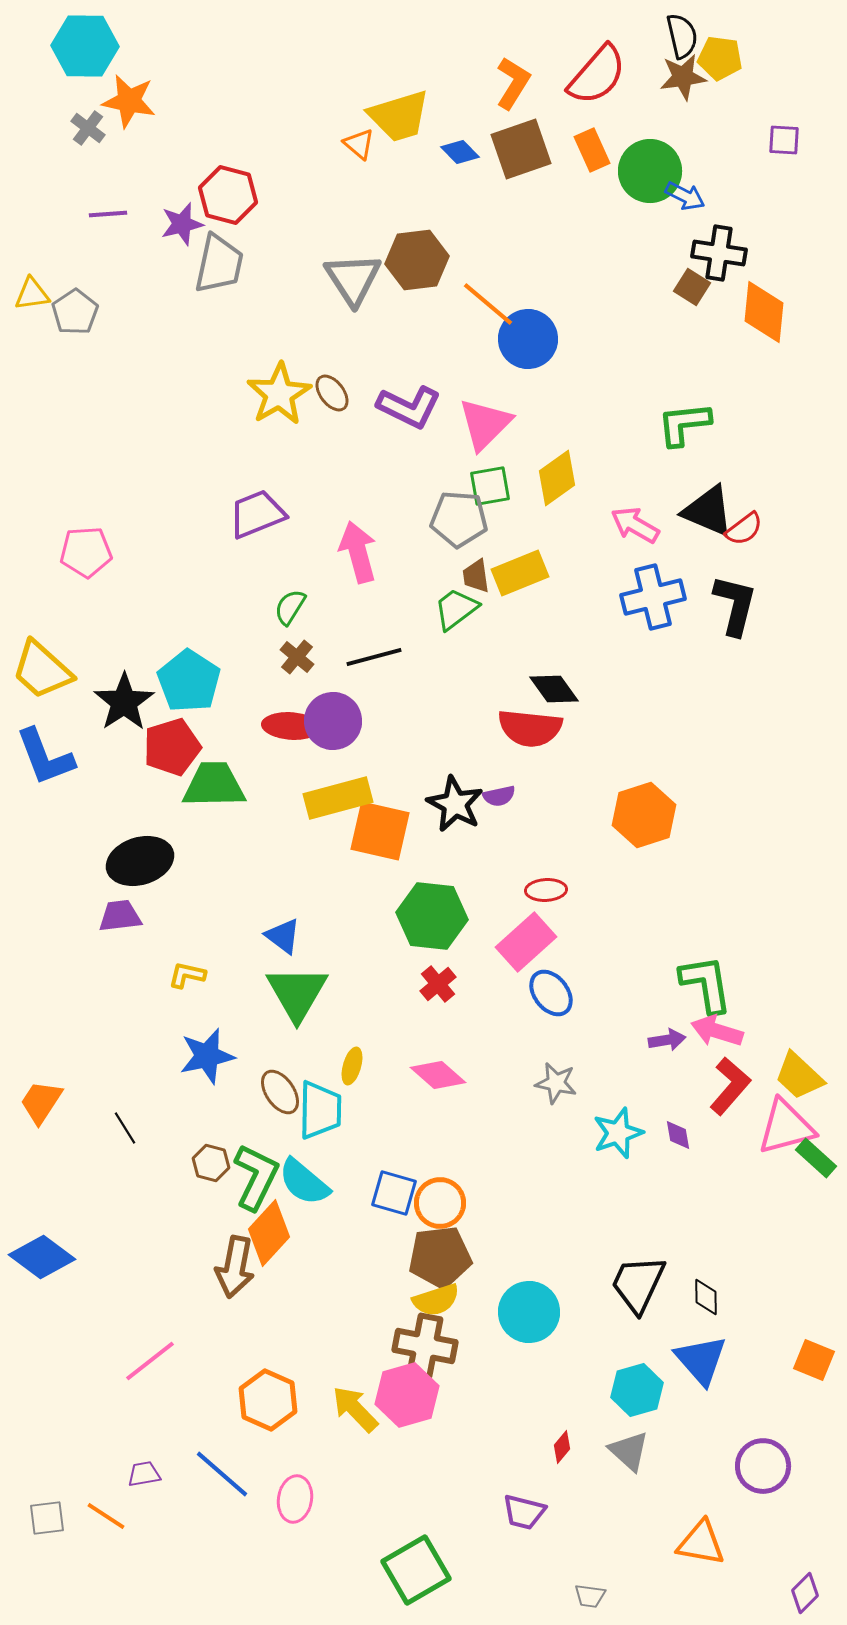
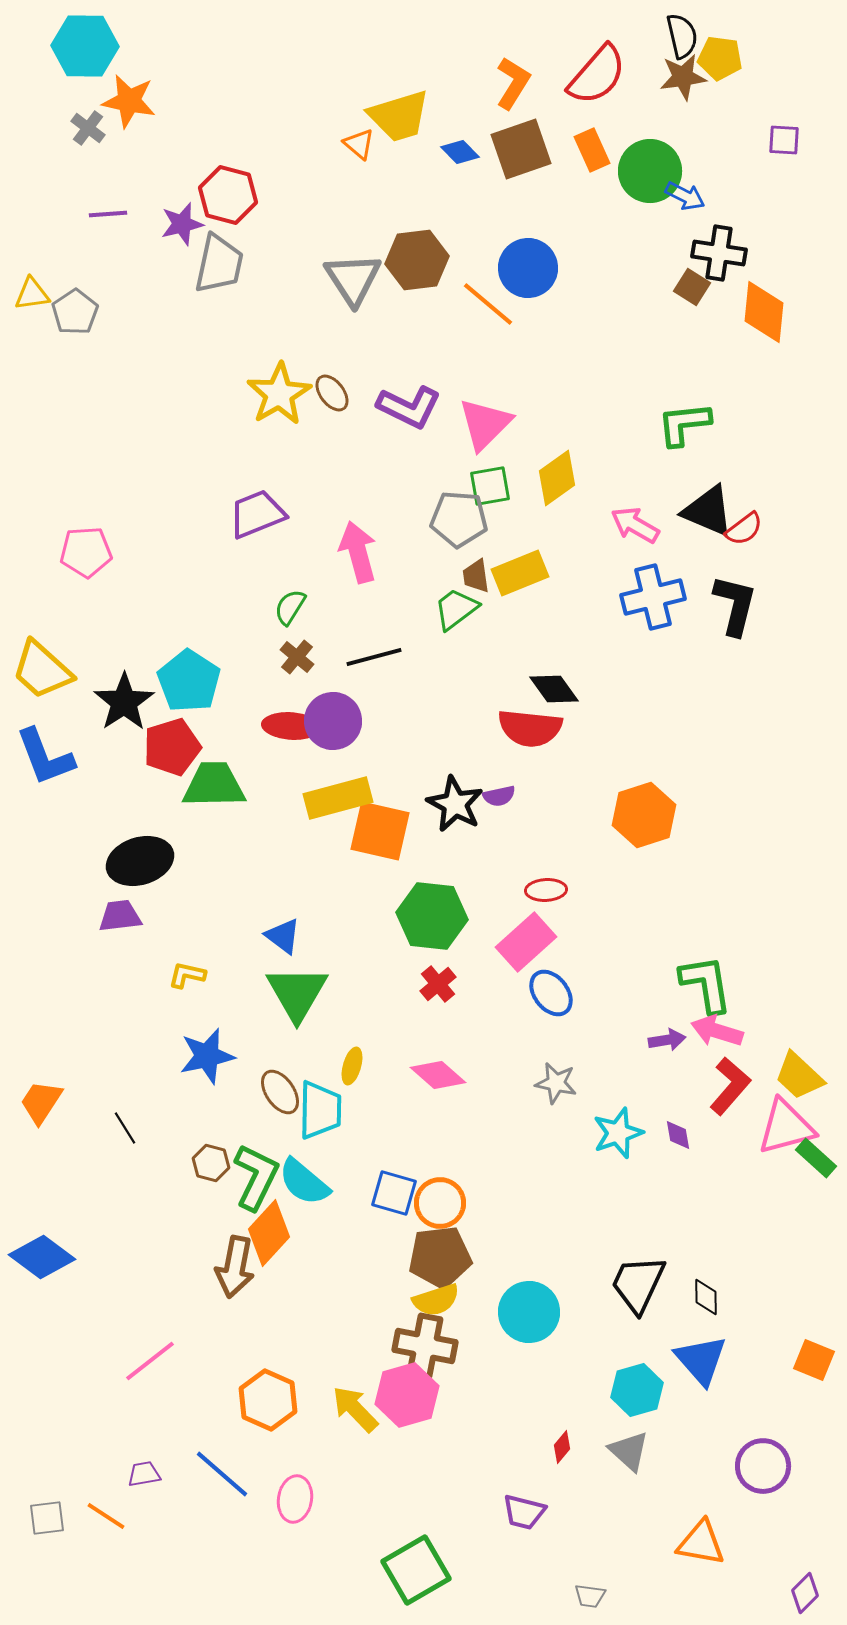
blue circle at (528, 339): moved 71 px up
